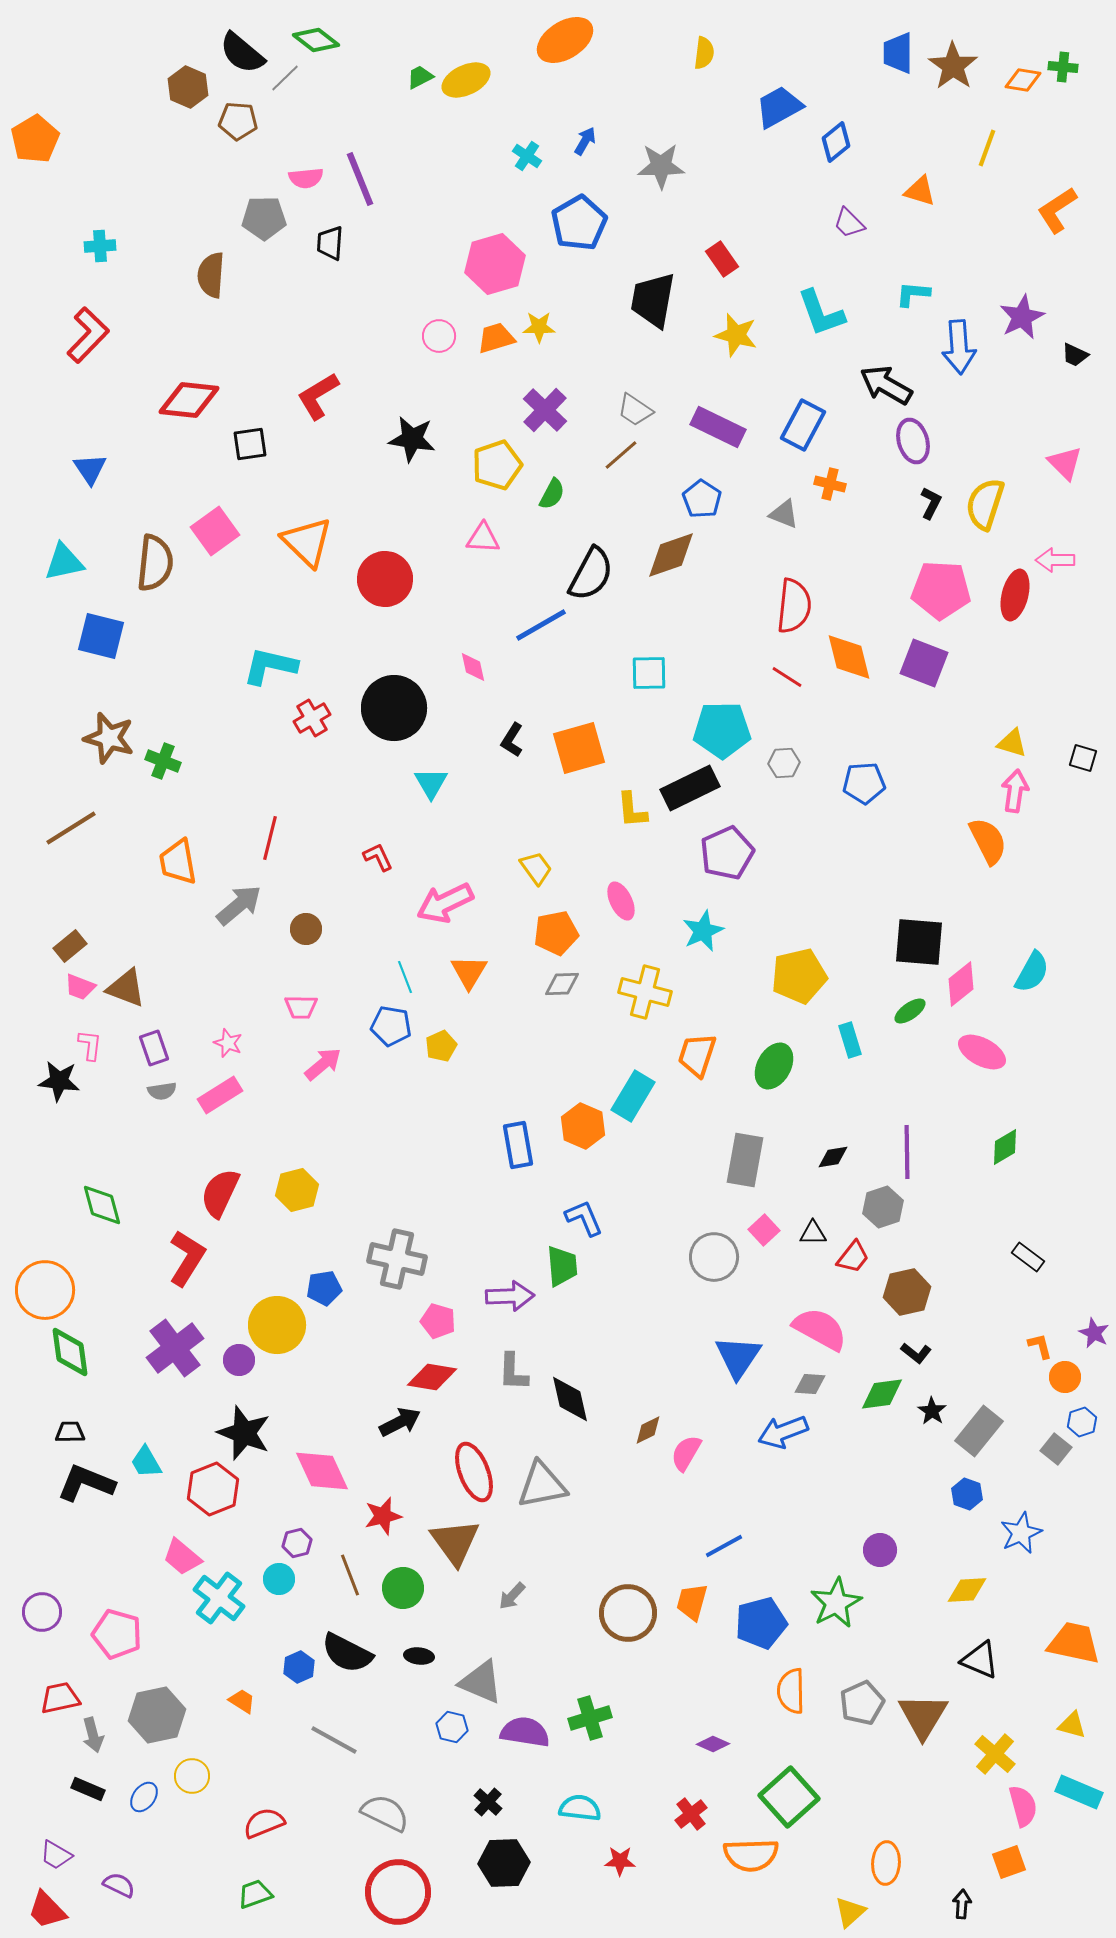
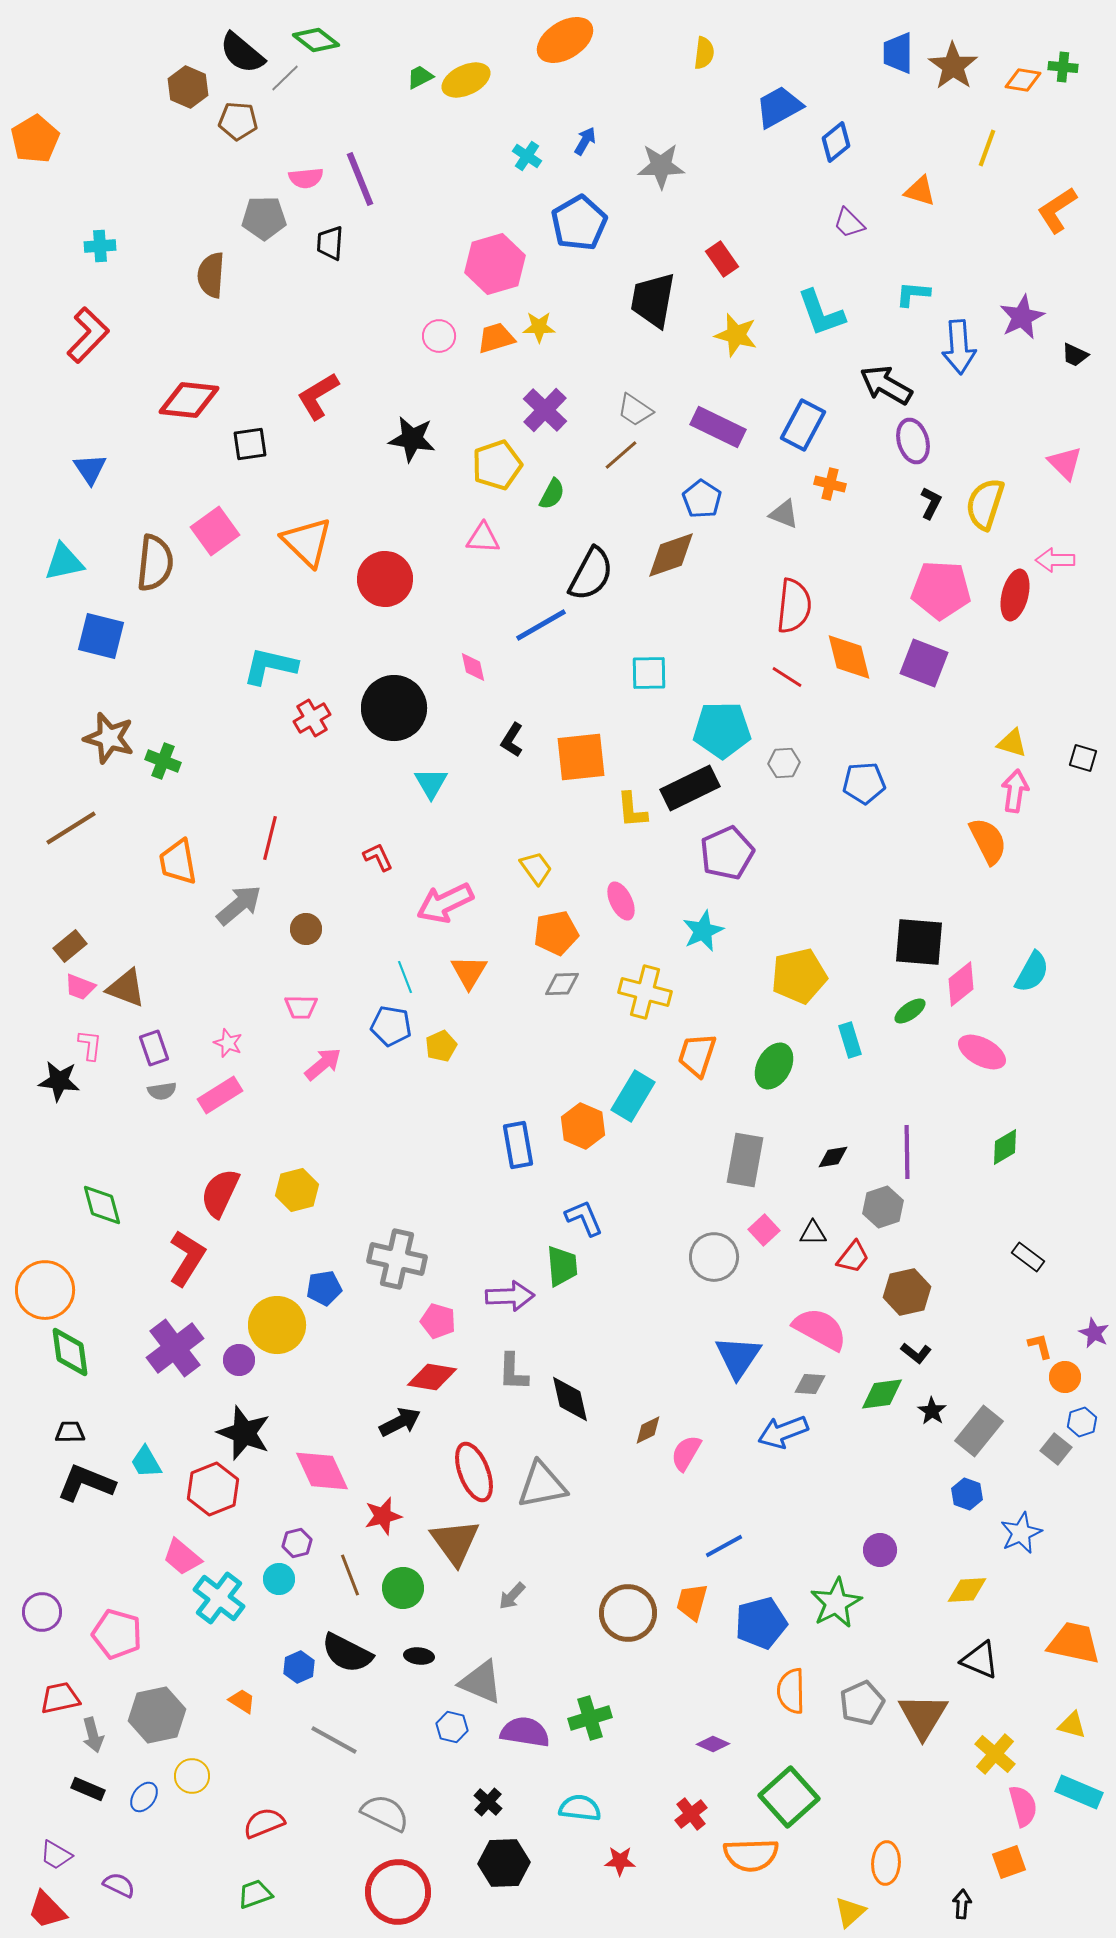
orange square at (579, 748): moved 2 px right, 9 px down; rotated 10 degrees clockwise
